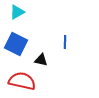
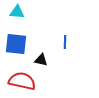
cyan triangle: rotated 35 degrees clockwise
blue square: rotated 20 degrees counterclockwise
